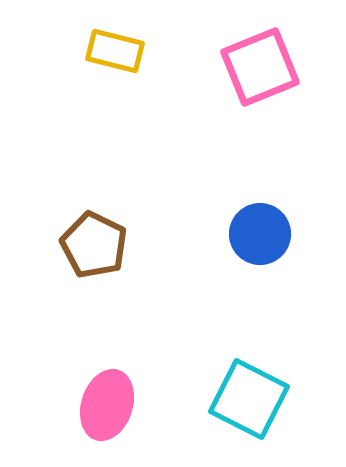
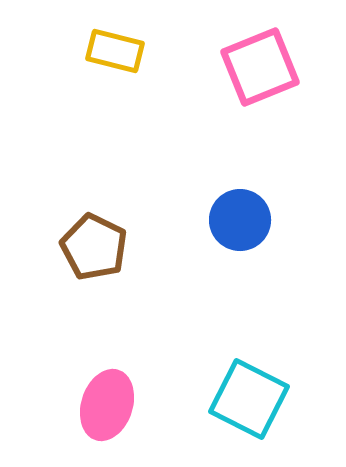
blue circle: moved 20 px left, 14 px up
brown pentagon: moved 2 px down
